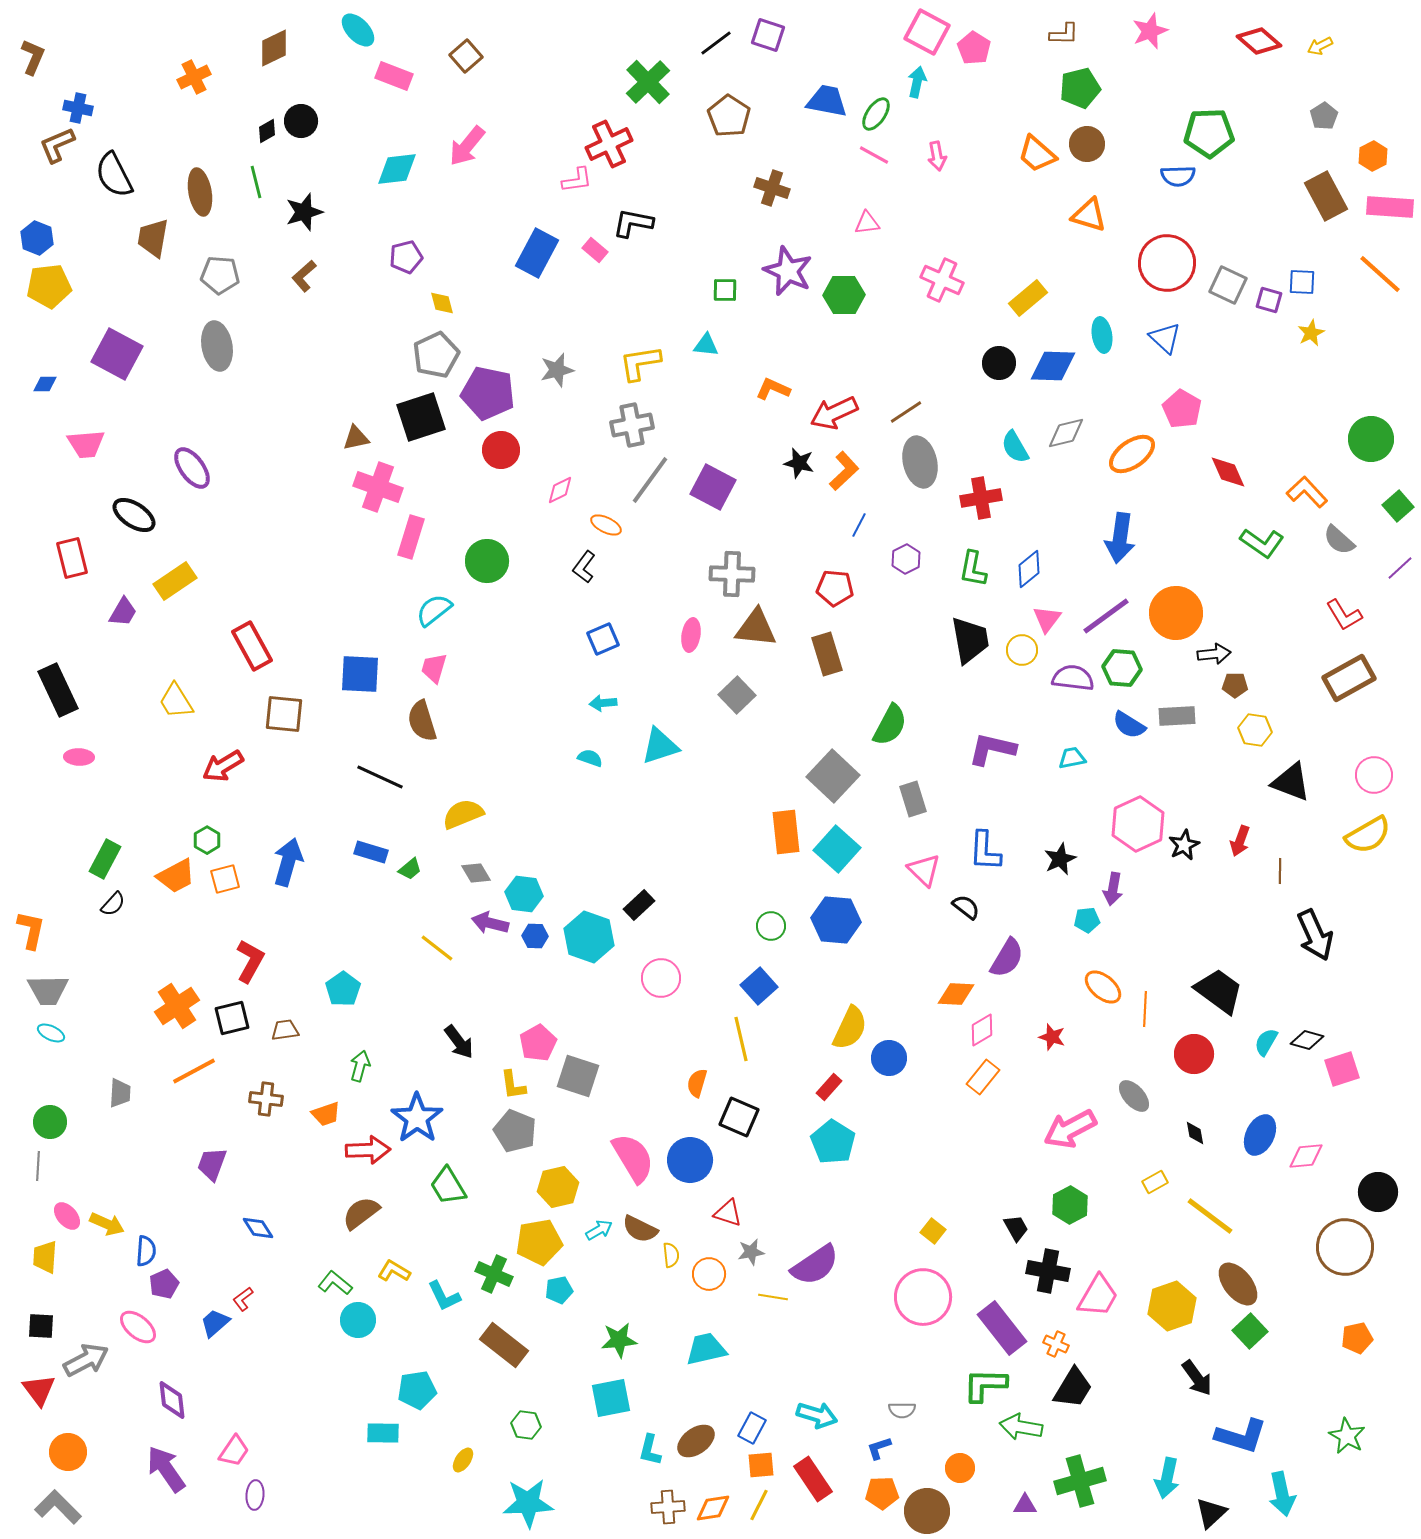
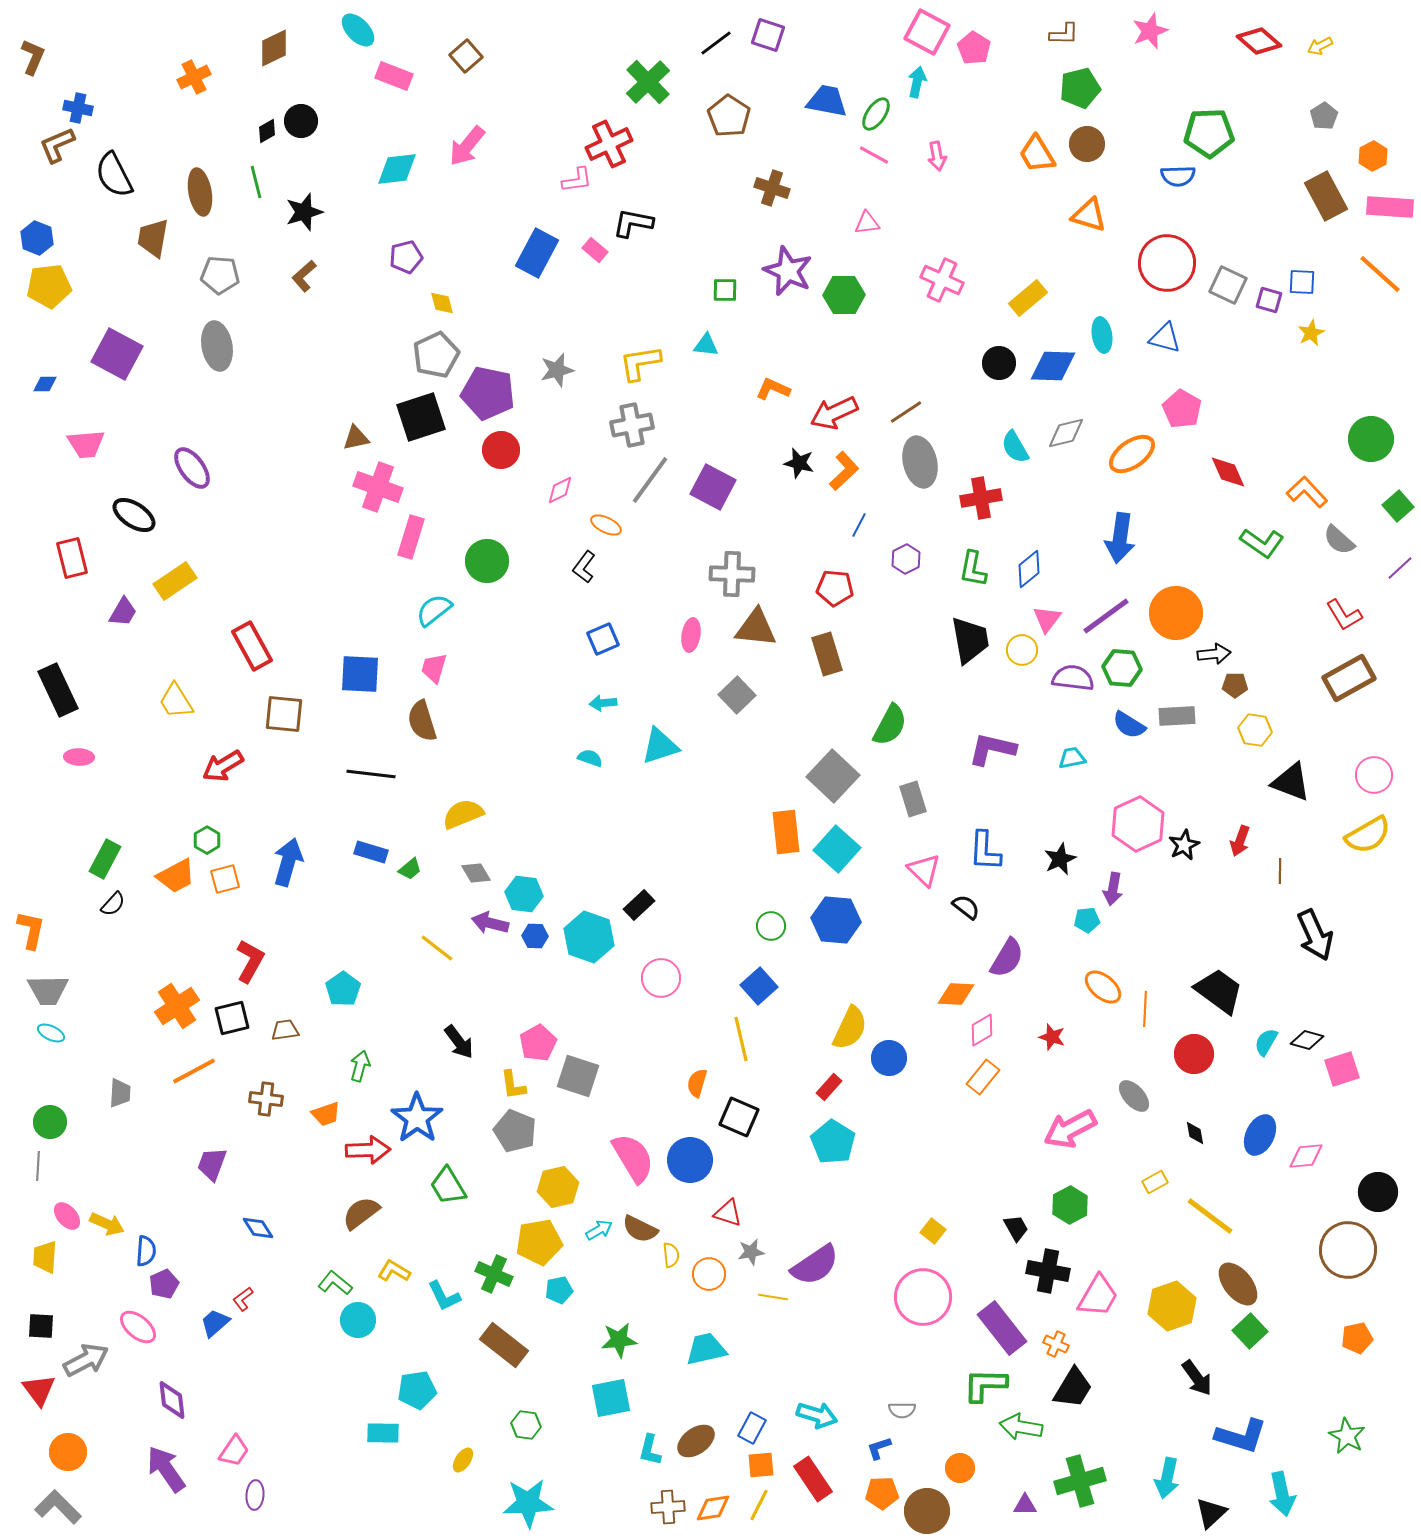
orange trapezoid at (1037, 154): rotated 18 degrees clockwise
blue triangle at (1165, 338): rotated 28 degrees counterclockwise
black line at (380, 777): moved 9 px left, 3 px up; rotated 18 degrees counterclockwise
brown circle at (1345, 1247): moved 3 px right, 3 px down
